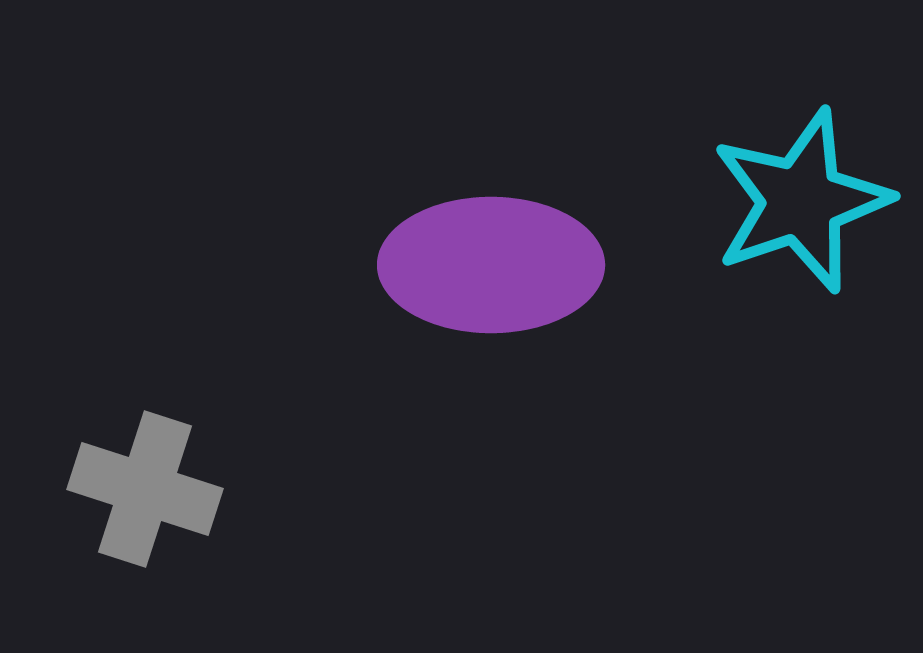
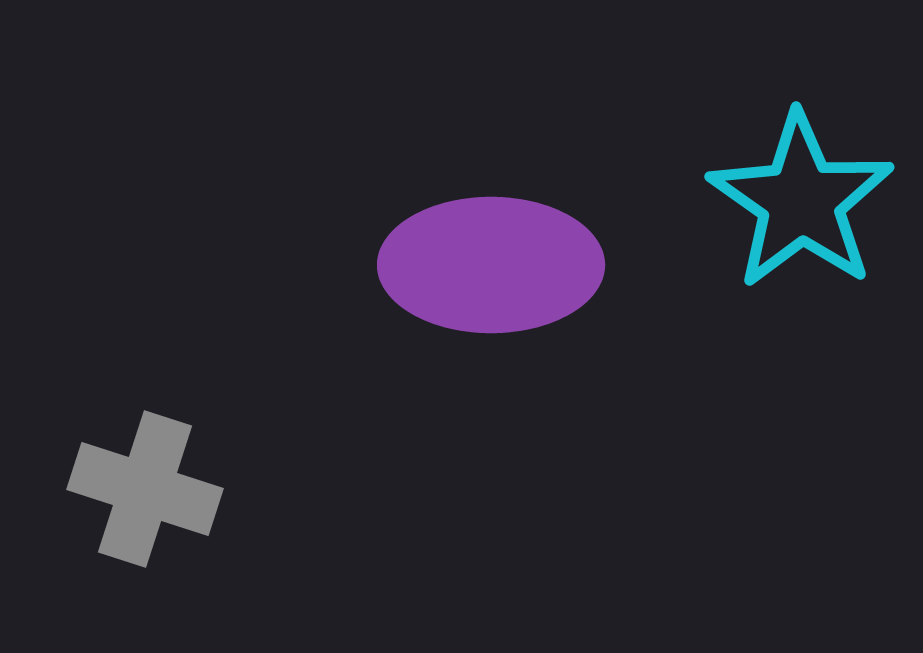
cyan star: rotated 18 degrees counterclockwise
